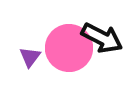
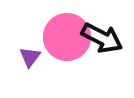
pink circle: moved 2 px left, 11 px up
